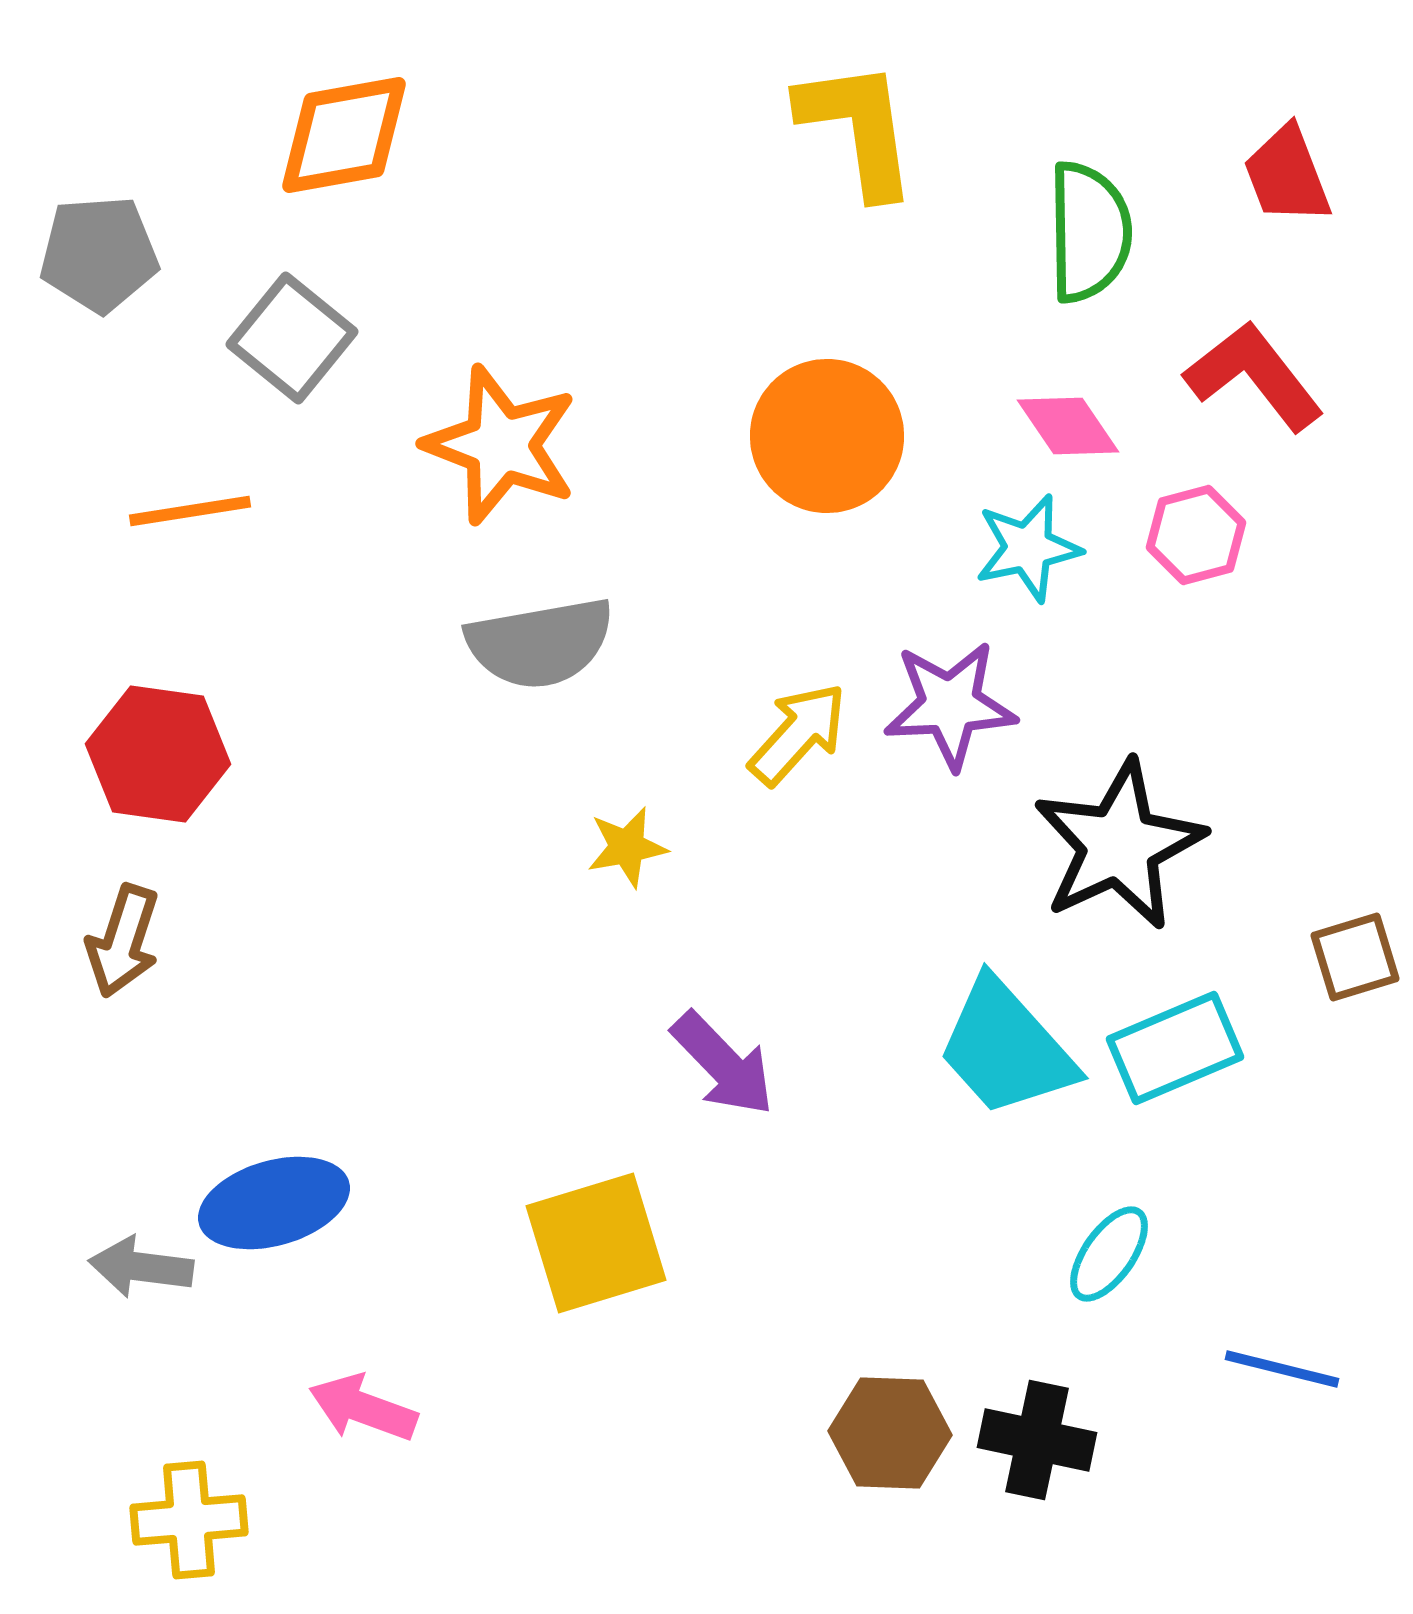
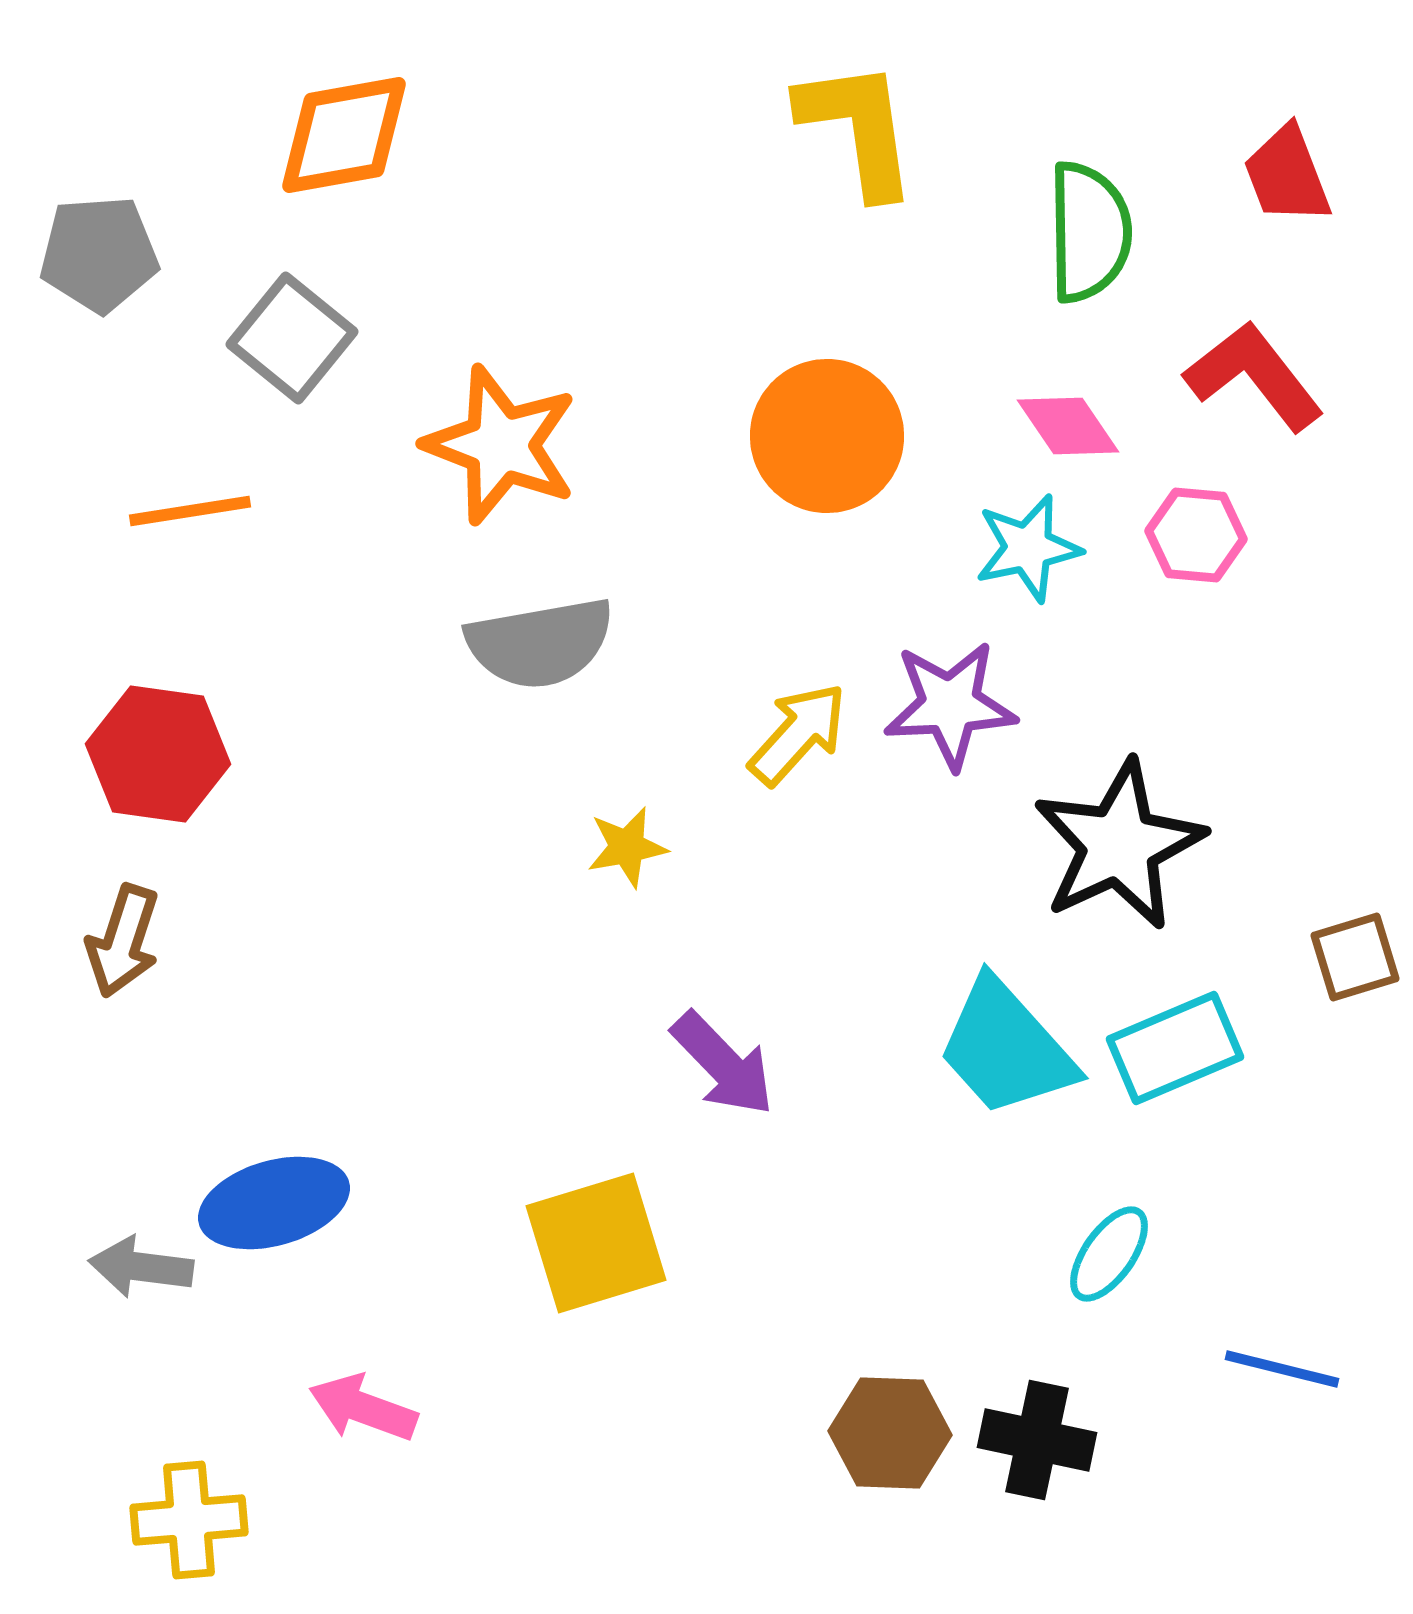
pink hexagon: rotated 20 degrees clockwise
